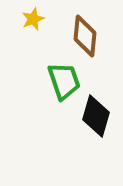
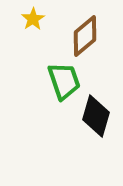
yellow star: rotated 10 degrees counterclockwise
brown diamond: rotated 45 degrees clockwise
